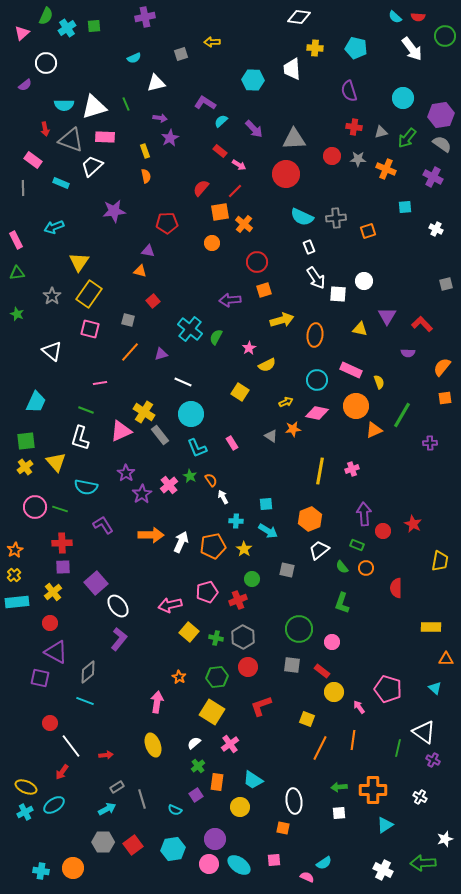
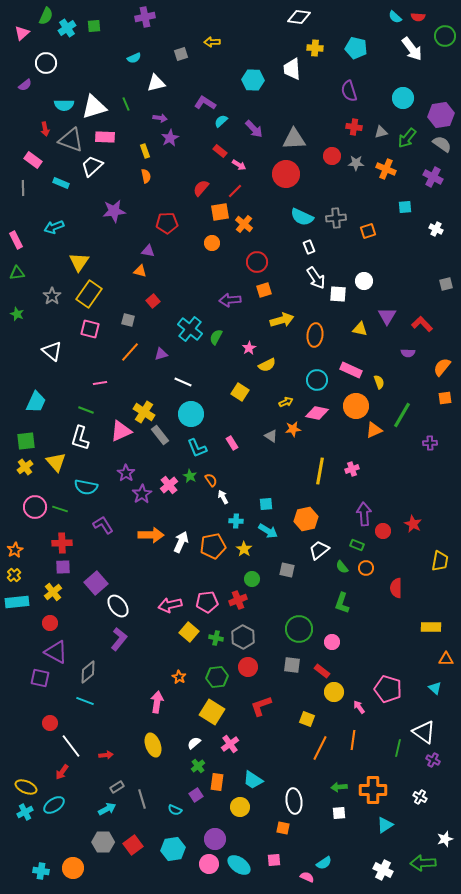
gray star at (358, 159): moved 2 px left, 4 px down
orange hexagon at (310, 519): moved 4 px left; rotated 10 degrees clockwise
pink pentagon at (207, 592): moved 10 px down; rotated 10 degrees clockwise
